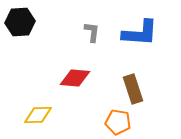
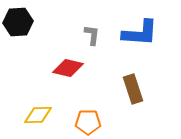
black hexagon: moved 2 px left
gray L-shape: moved 3 px down
red diamond: moved 7 px left, 10 px up; rotated 8 degrees clockwise
orange pentagon: moved 30 px left; rotated 10 degrees counterclockwise
